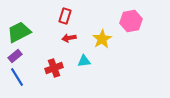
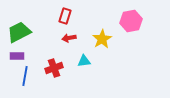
purple rectangle: moved 2 px right; rotated 40 degrees clockwise
blue line: moved 8 px right, 1 px up; rotated 42 degrees clockwise
